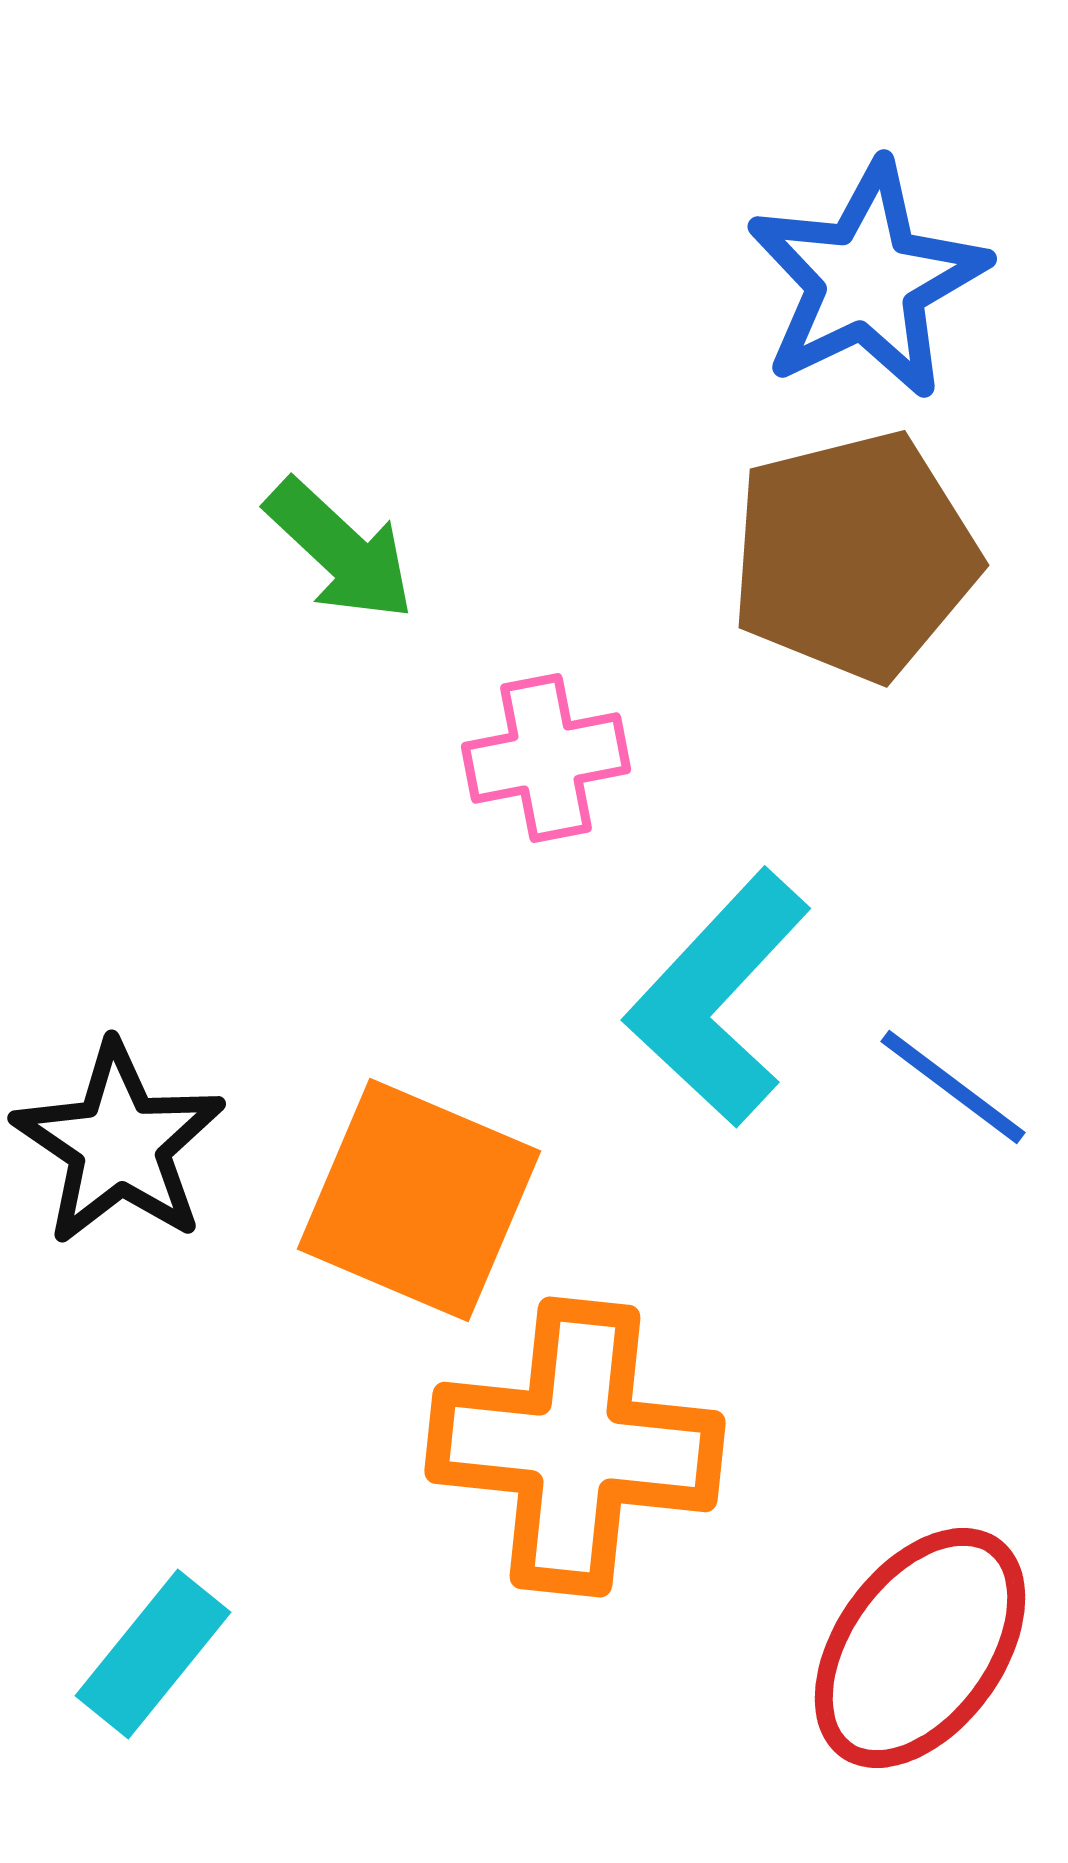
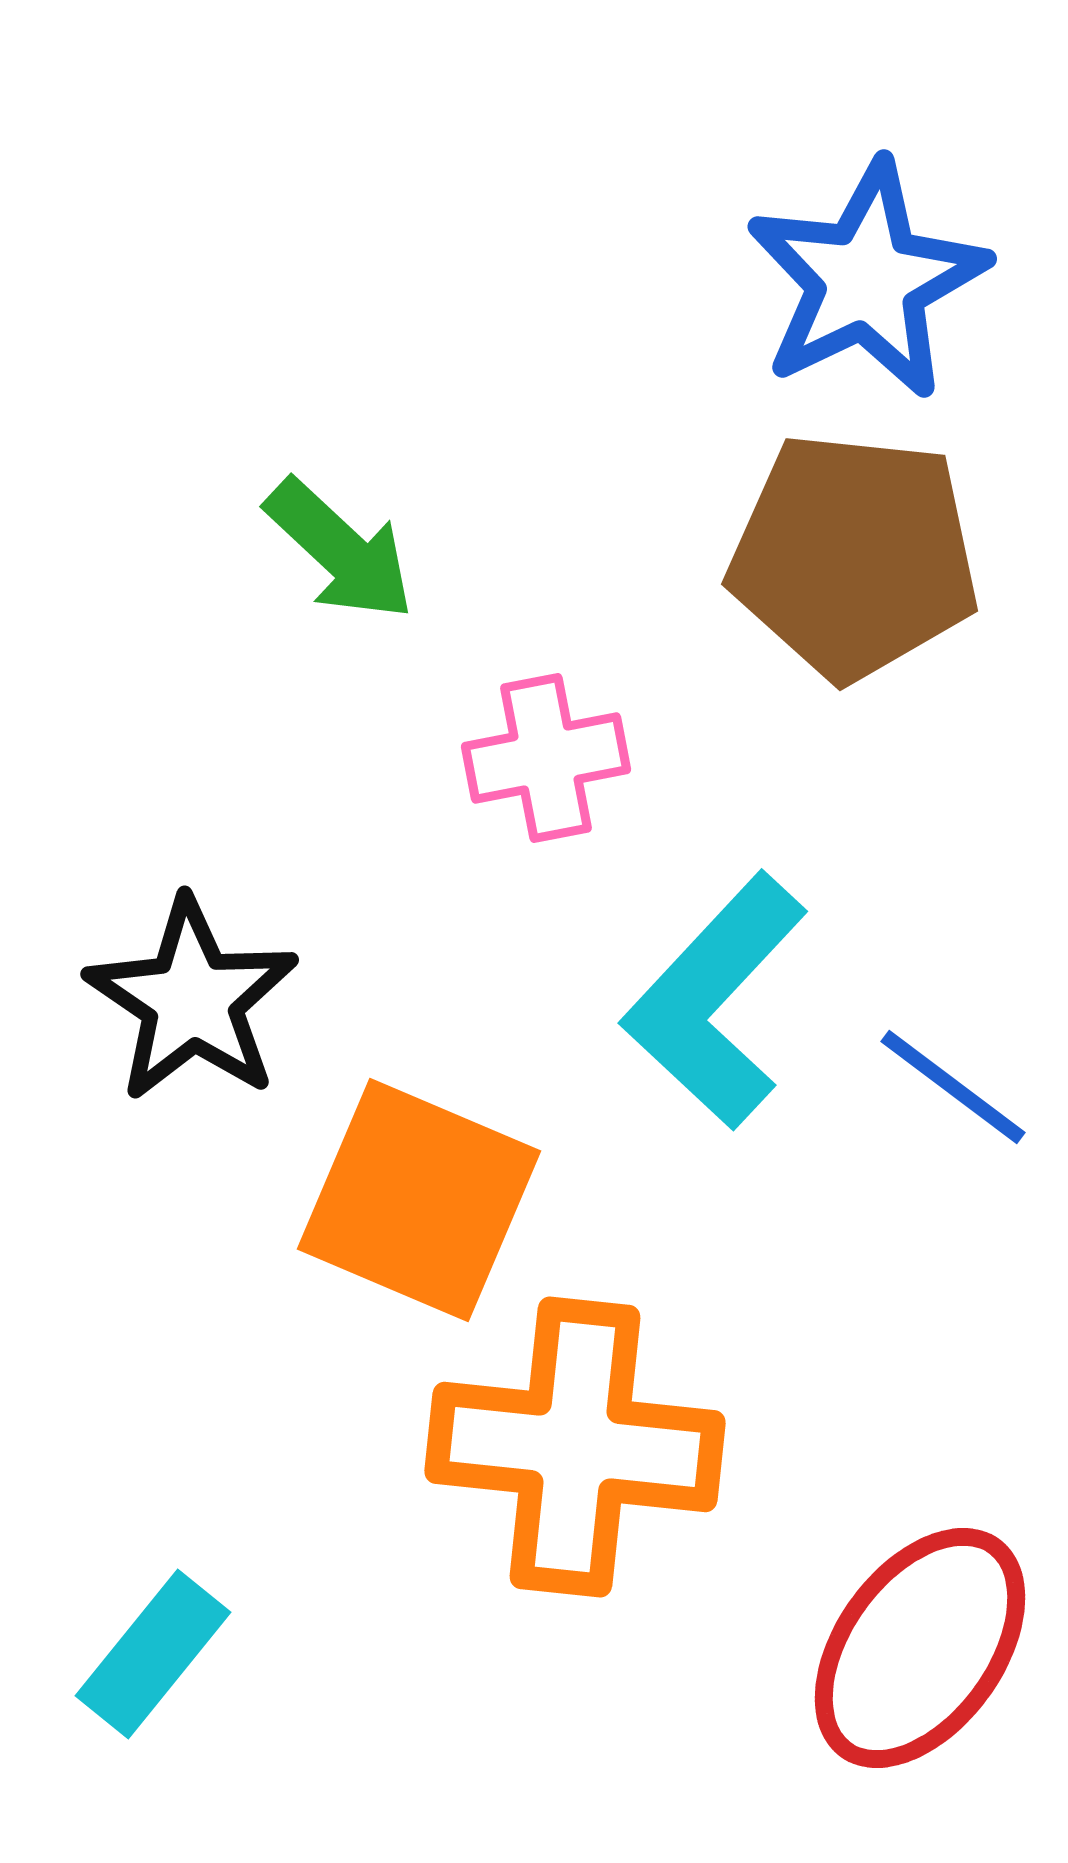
brown pentagon: rotated 20 degrees clockwise
cyan L-shape: moved 3 px left, 3 px down
black star: moved 73 px right, 144 px up
